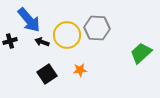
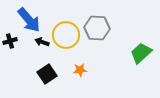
yellow circle: moved 1 px left
